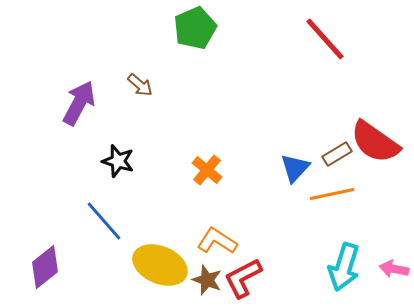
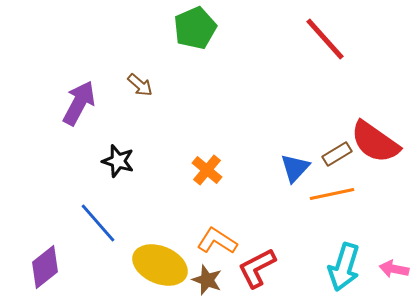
blue line: moved 6 px left, 2 px down
red L-shape: moved 14 px right, 10 px up
